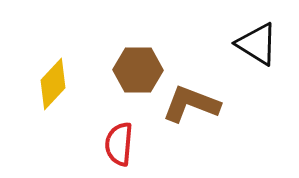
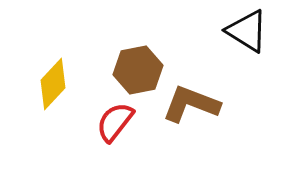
black triangle: moved 10 px left, 13 px up
brown hexagon: rotated 12 degrees counterclockwise
red semicircle: moved 4 px left, 22 px up; rotated 33 degrees clockwise
